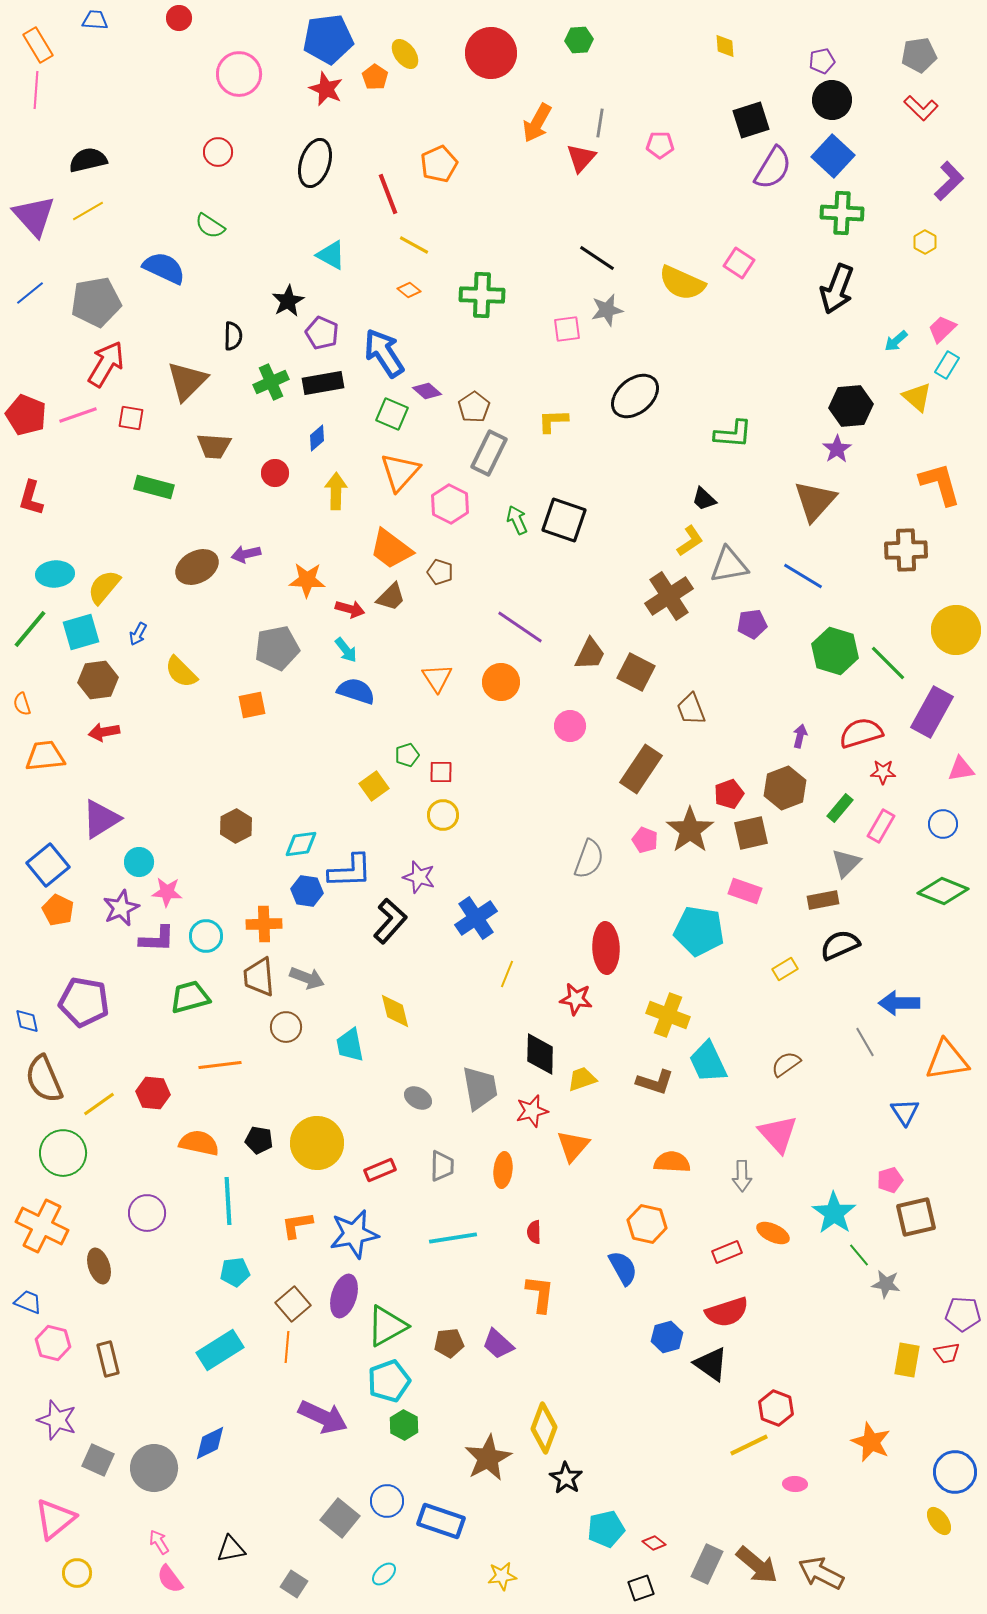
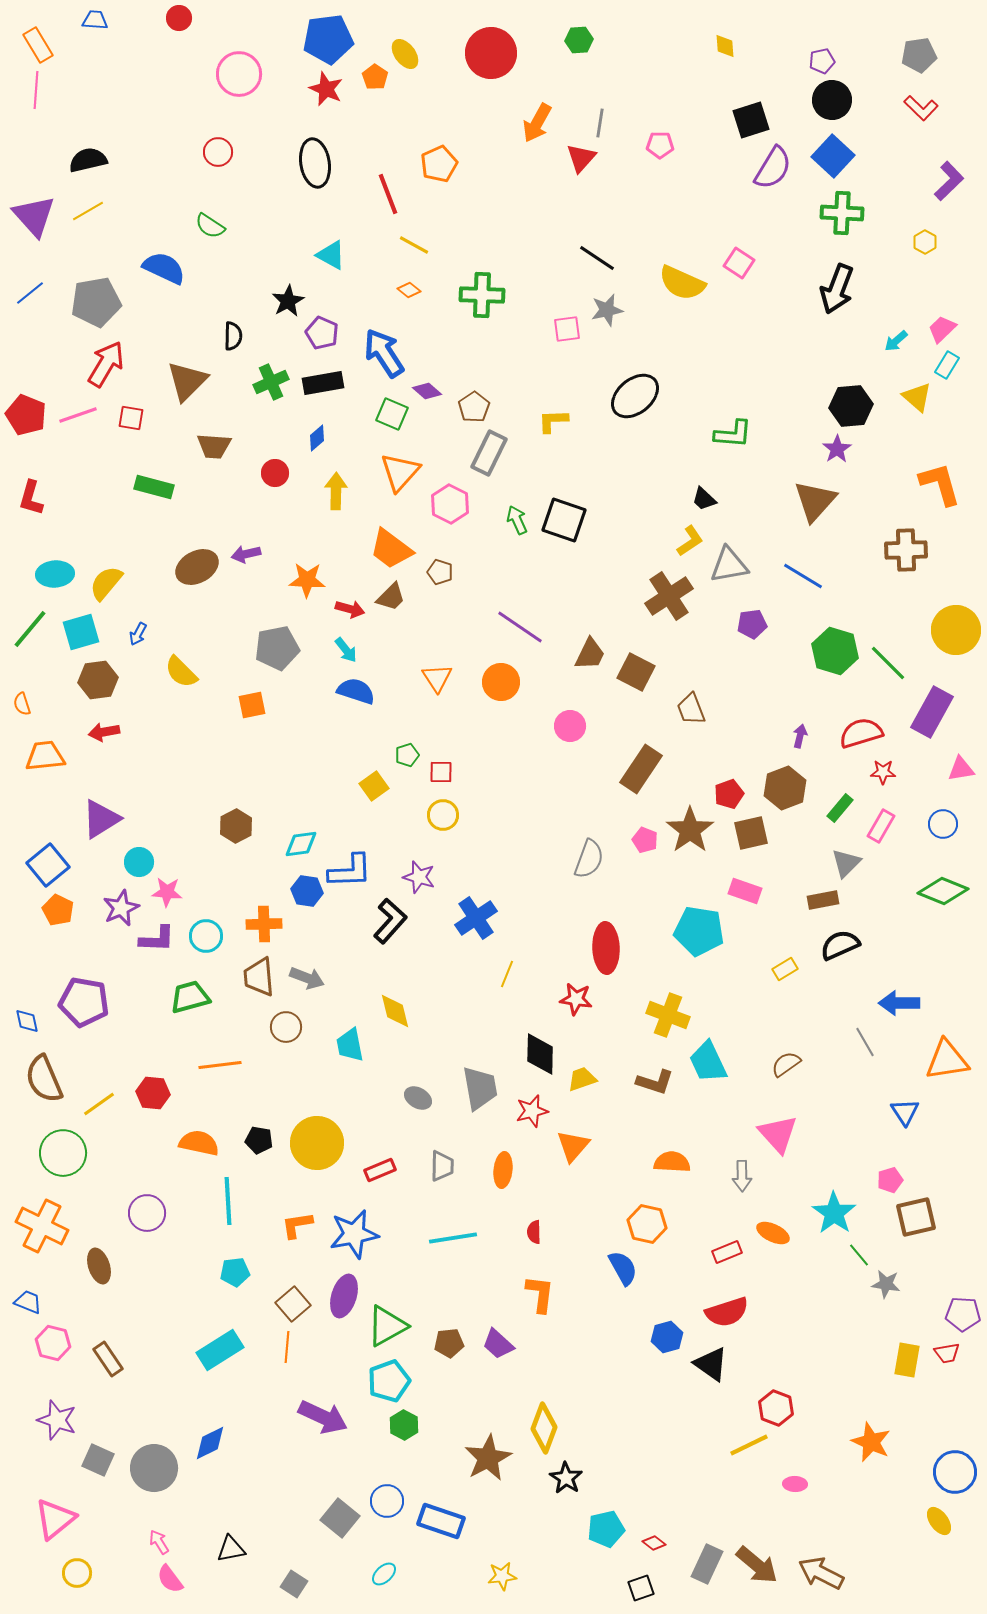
black ellipse at (315, 163): rotated 27 degrees counterclockwise
yellow semicircle at (104, 587): moved 2 px right, 4 px up
brown rectangle at (108, 1359): rotated 20 degrees counterclockwise
